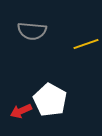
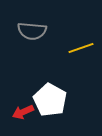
yellow line: moved 5 px left, 4 px down
red arrow: moved 2 px right, 1 px down
